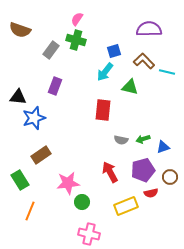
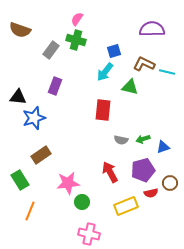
purple semicircle: moved 3 px right
brown L-shape: moved 3 px down; rotated 20 degrees counterclockwise
brown circle: moved 6 px down
